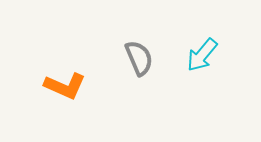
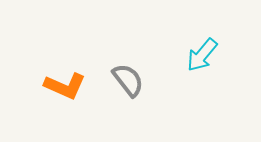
gray semicircle: moved 11 px left, 22 px down; rotated 15 degrees counterclockwise
